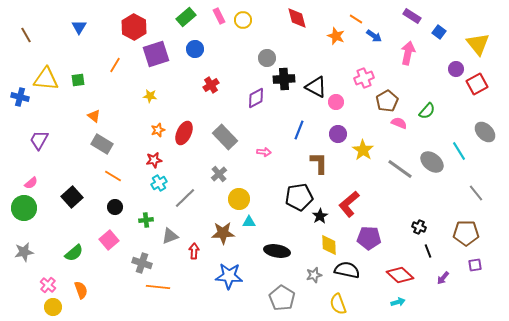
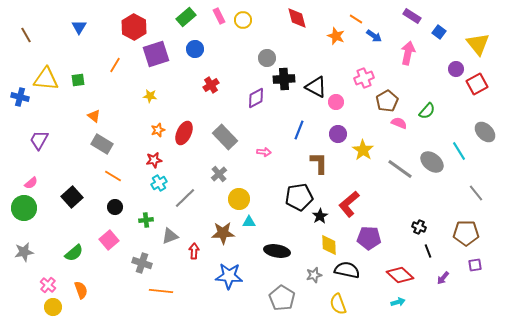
orange line at (158, 287): moved 3 px right, 4 px down
